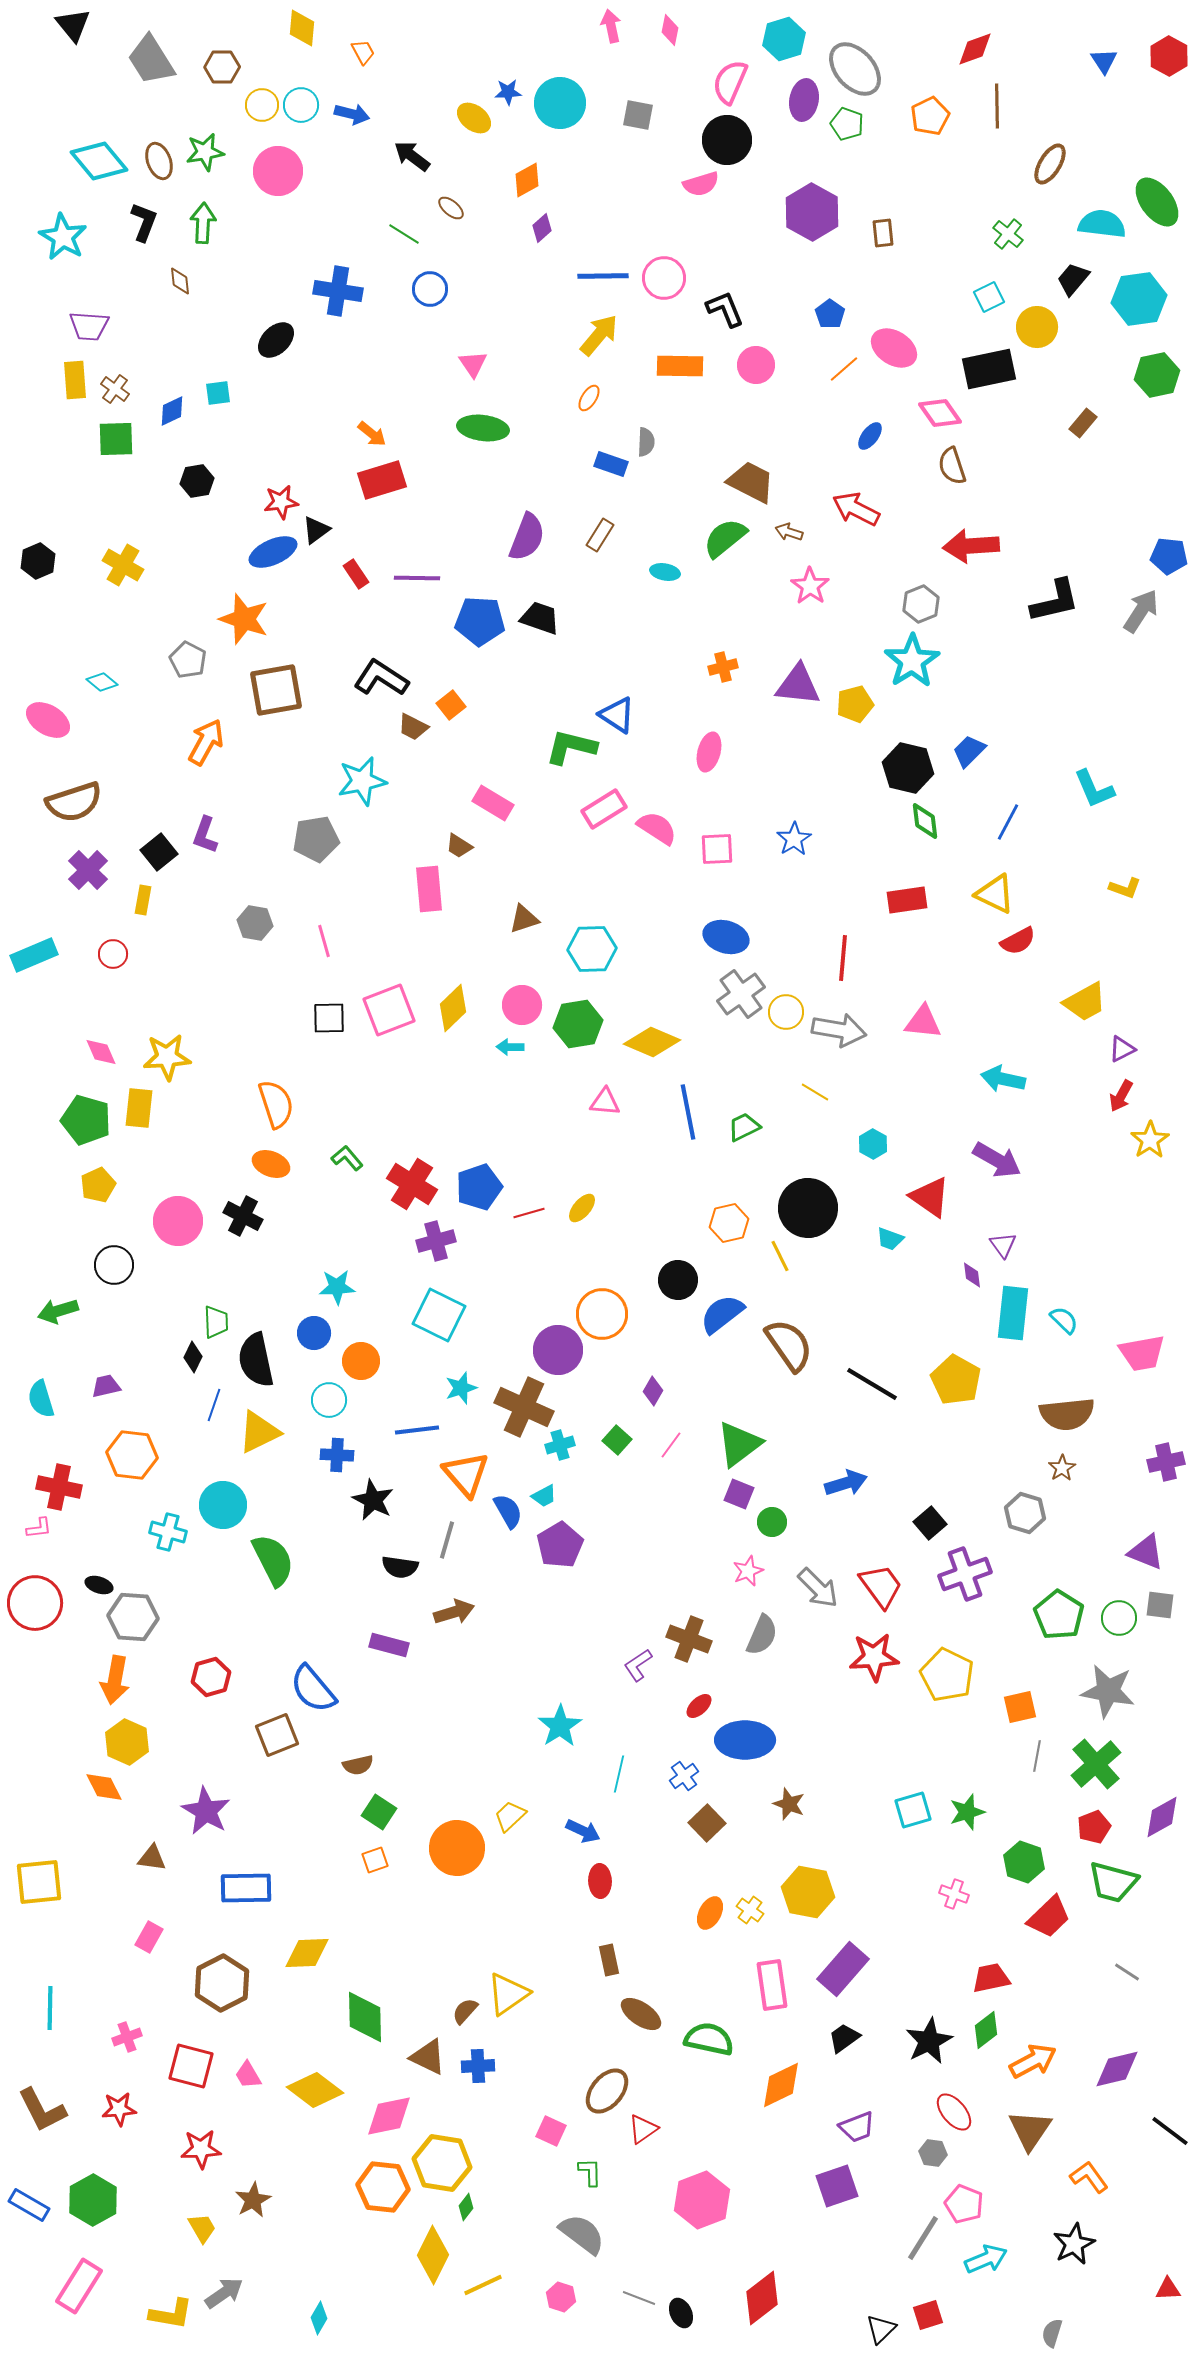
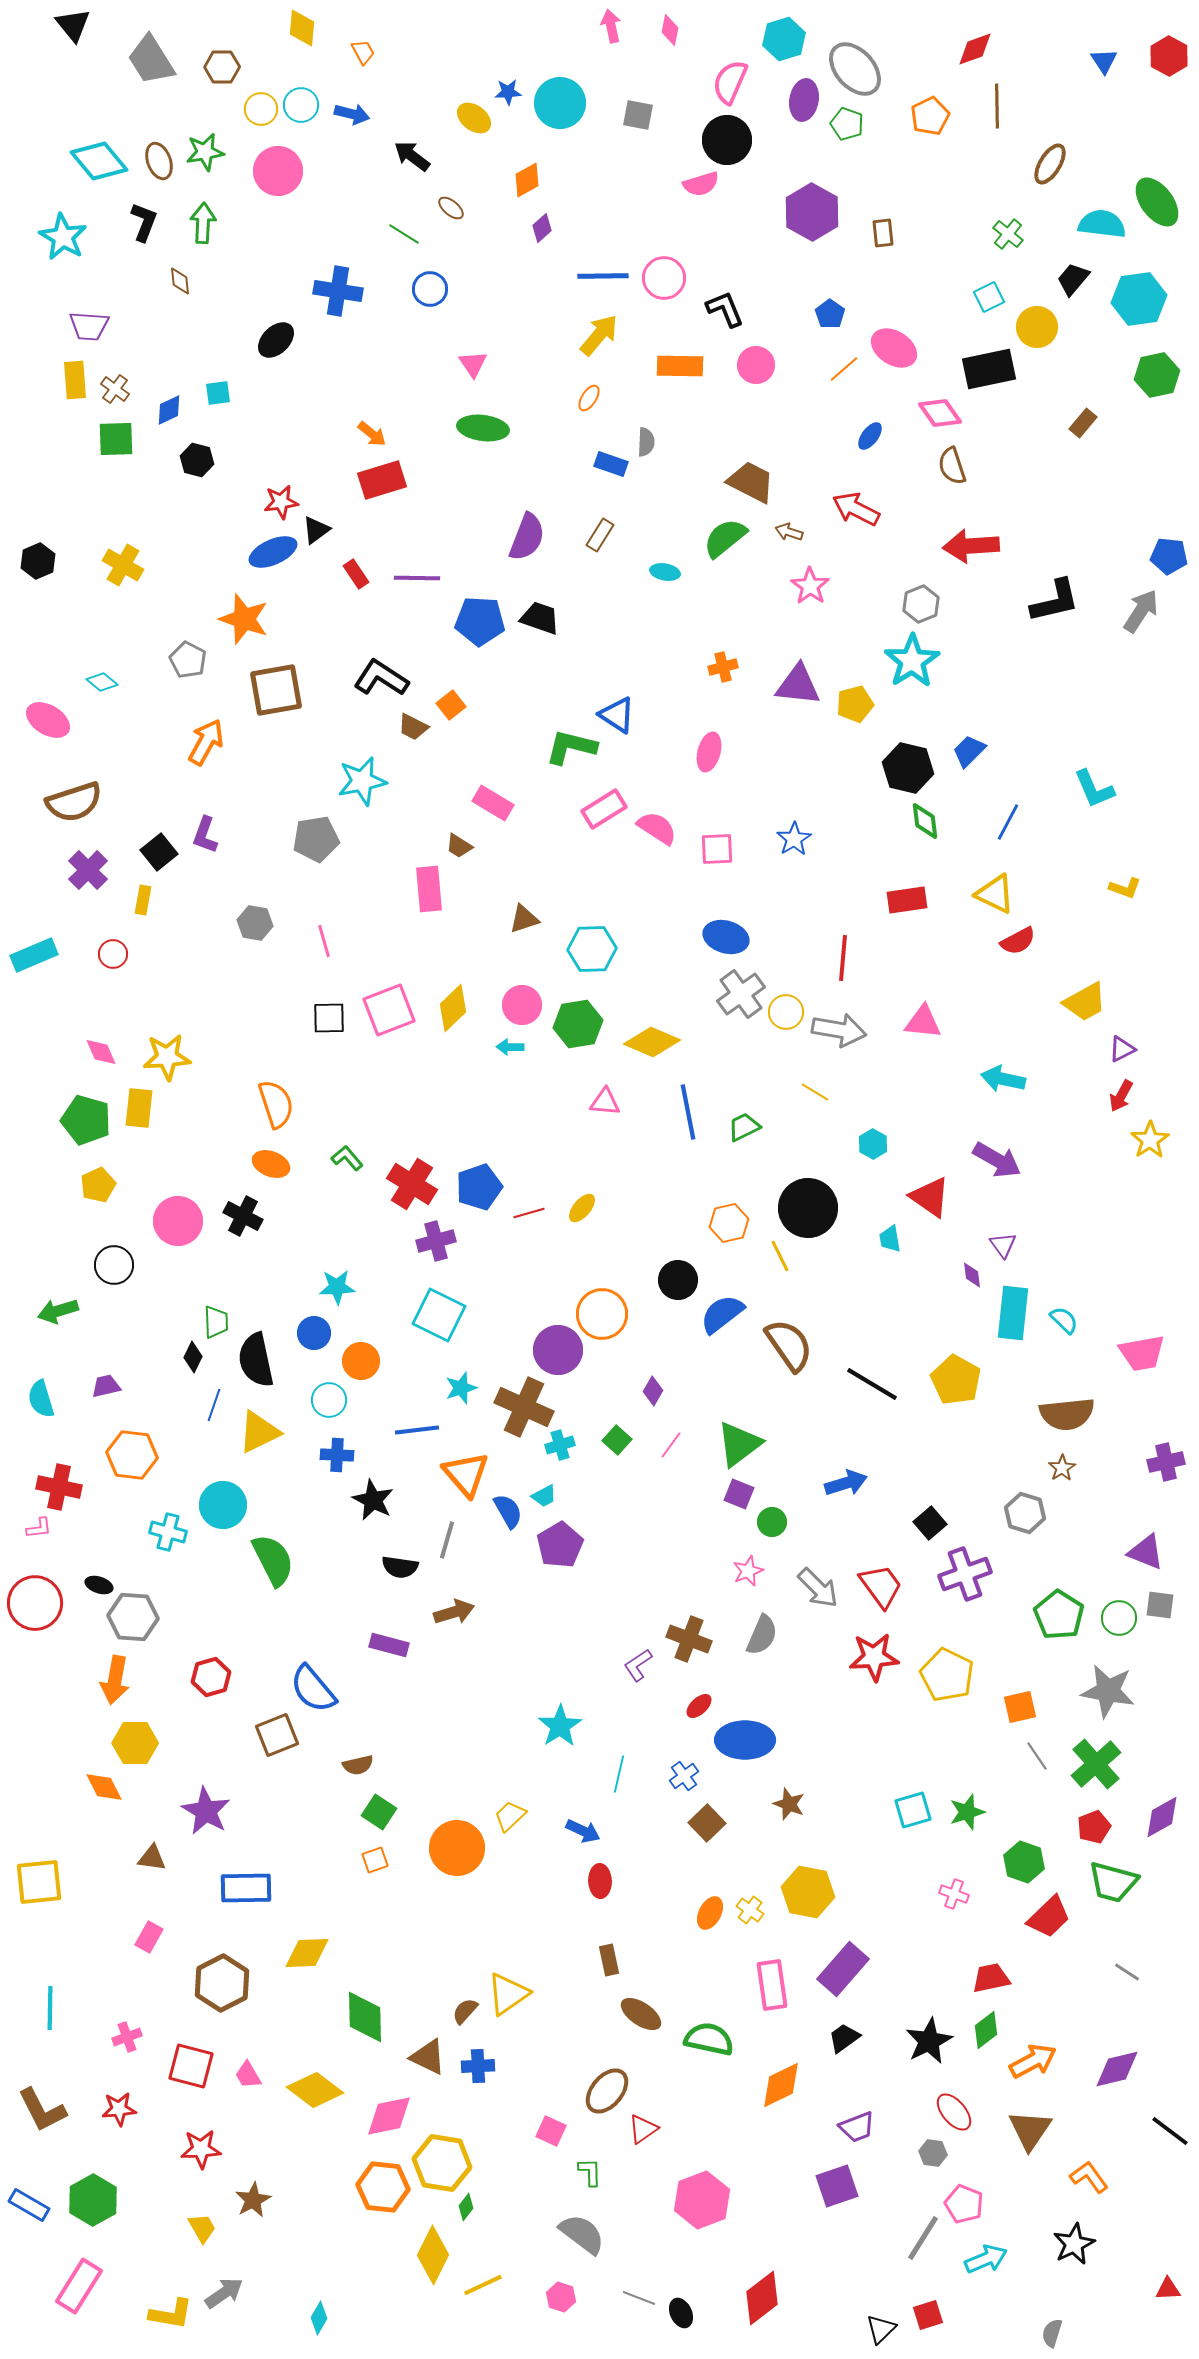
yellow circle at (262, 105): moved 1 px left, 4 px down
blue diamond at (172, 411): moved 3 px left, 1 px up
black hexagon at (197, 481): moved 21 px up; rotated 24 degrees clockwise
cyan trapezoid at (890, 1239): rotated 60 degrees clockwise
yellow hexagon at (127, 1742): moved 8 px right, 1 px down; rotated 24 degrees counterclockwise
gray line at (1037, 1756): rotated 44 degrees counterclockwise
